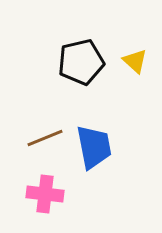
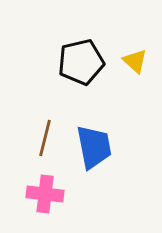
brown line: rotated 54 degrees counterclockwise
